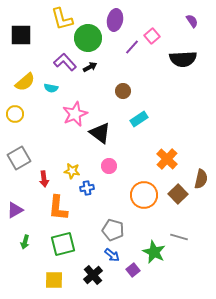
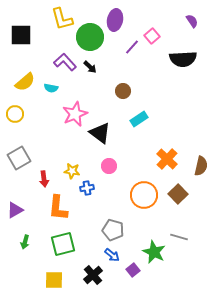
green circle: moved 2 px right, 1 px up
black arrow: rotated 72 degrees clockwise
brown semicircle: moved 13 px up
